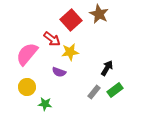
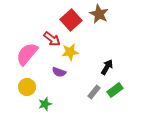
black arrow: moved 1 px up
green star: rotated 24 degrees counterclockwise
